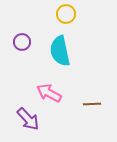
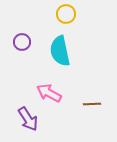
purple arrow: rotated 10 degrees clockwise
